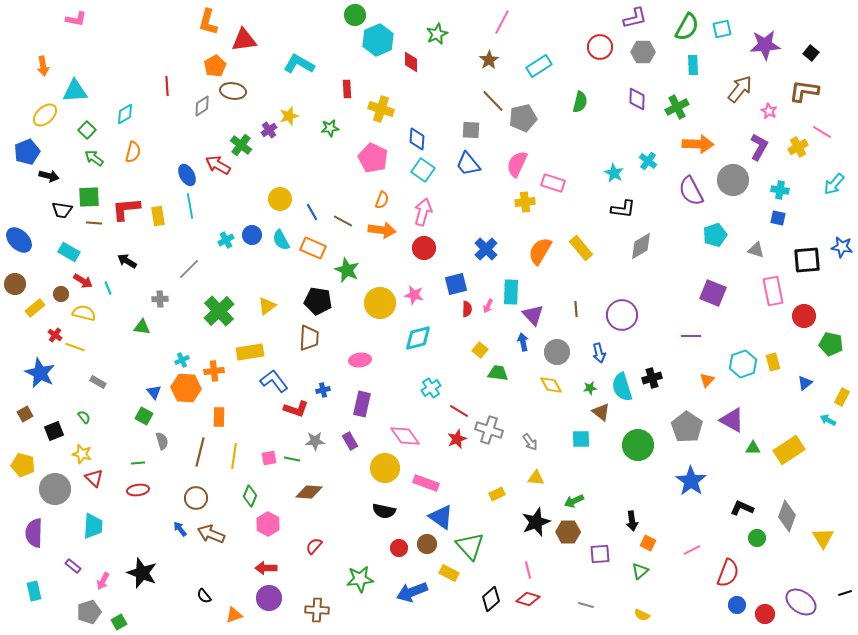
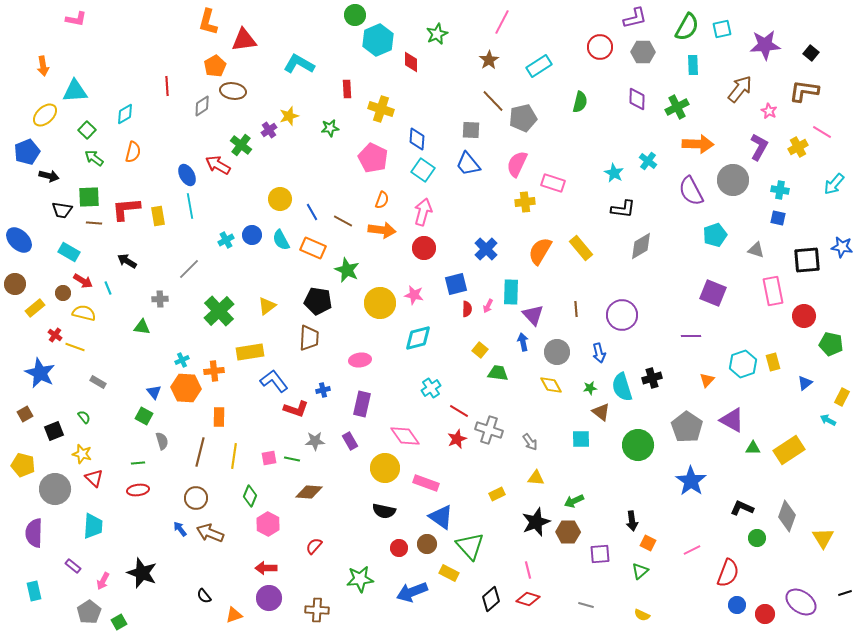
brown circle at (61, 294): moved 2 px right, 1 px up
brown arrow at (211, 534): moved 1 px left, 1 px up
gray pentagon at (89, 612): rotated 15 degrees counterclockwise
